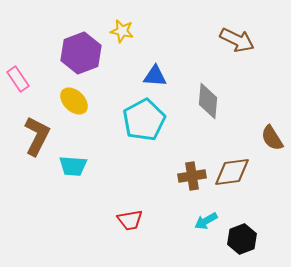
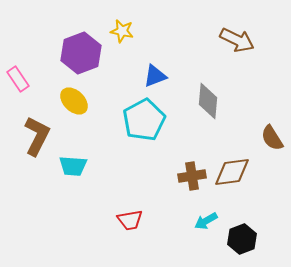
blue triangle: rotated 25 degrees counterclockwise
